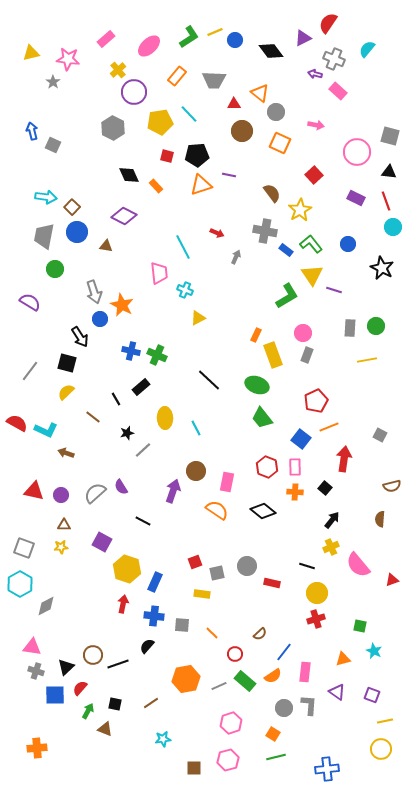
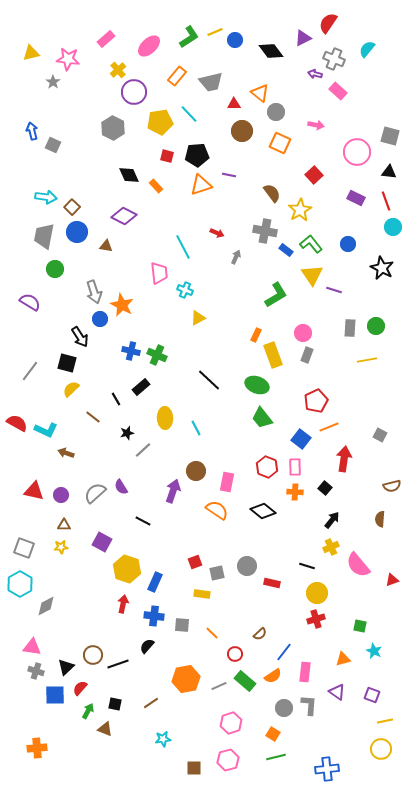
gray trapezoid at (214, 80): moved 3 px left, 2 px down; rotated 15 degrees counterclockwise
green L-shape at (287, 296): moved 11 px left, 1 px up
yellow semicircle at (66, 392): moved 5 px right, 3 px up
